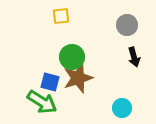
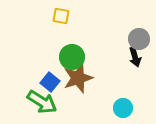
yellow square: rotated 18 degrees clockwise
gray circle: moved 12 px right, 14 px down
black arrow: moved 1 px right
blue square: rotated 24 degrees clockwise
cyan circle: moved 1 px right
